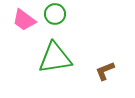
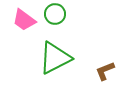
green triangle: rotated 18 degrees counterclockwise
